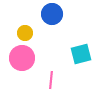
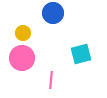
blue circle: moved 1 px right, 1 px up
yellow circle: moved 2 px left
